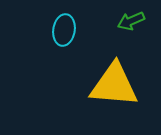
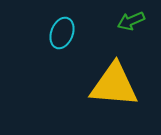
cyan ellipse: moved 2 px left, 3 px down; rotated 12 degrees clockwise
